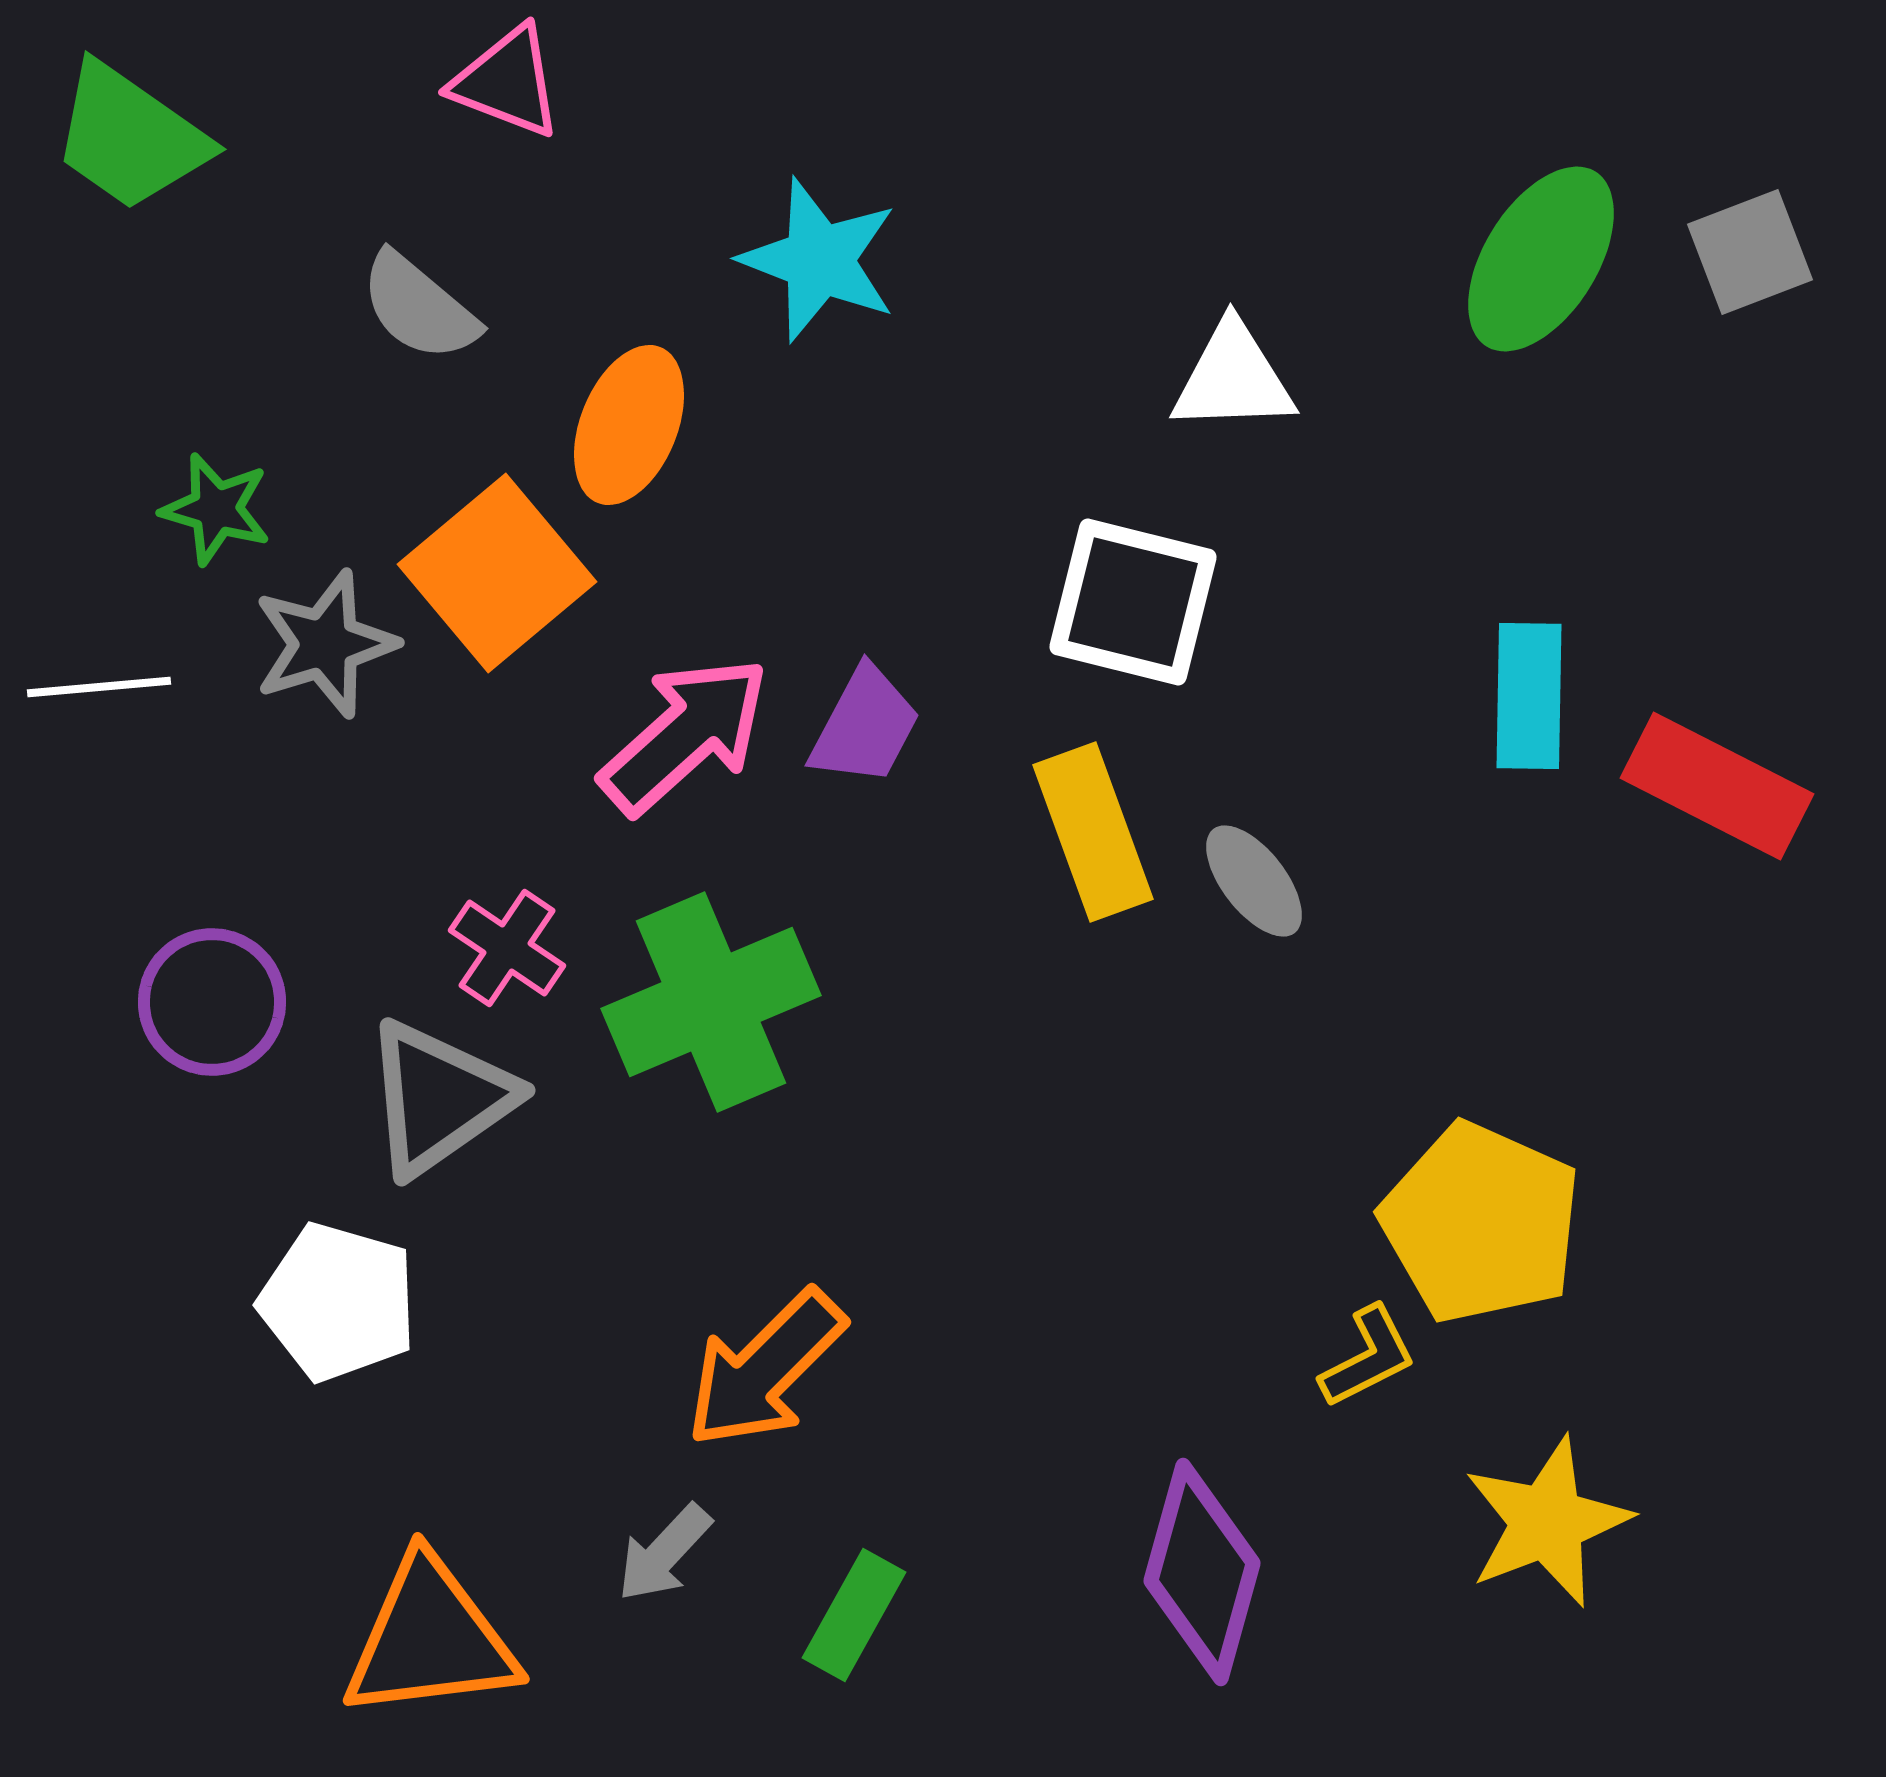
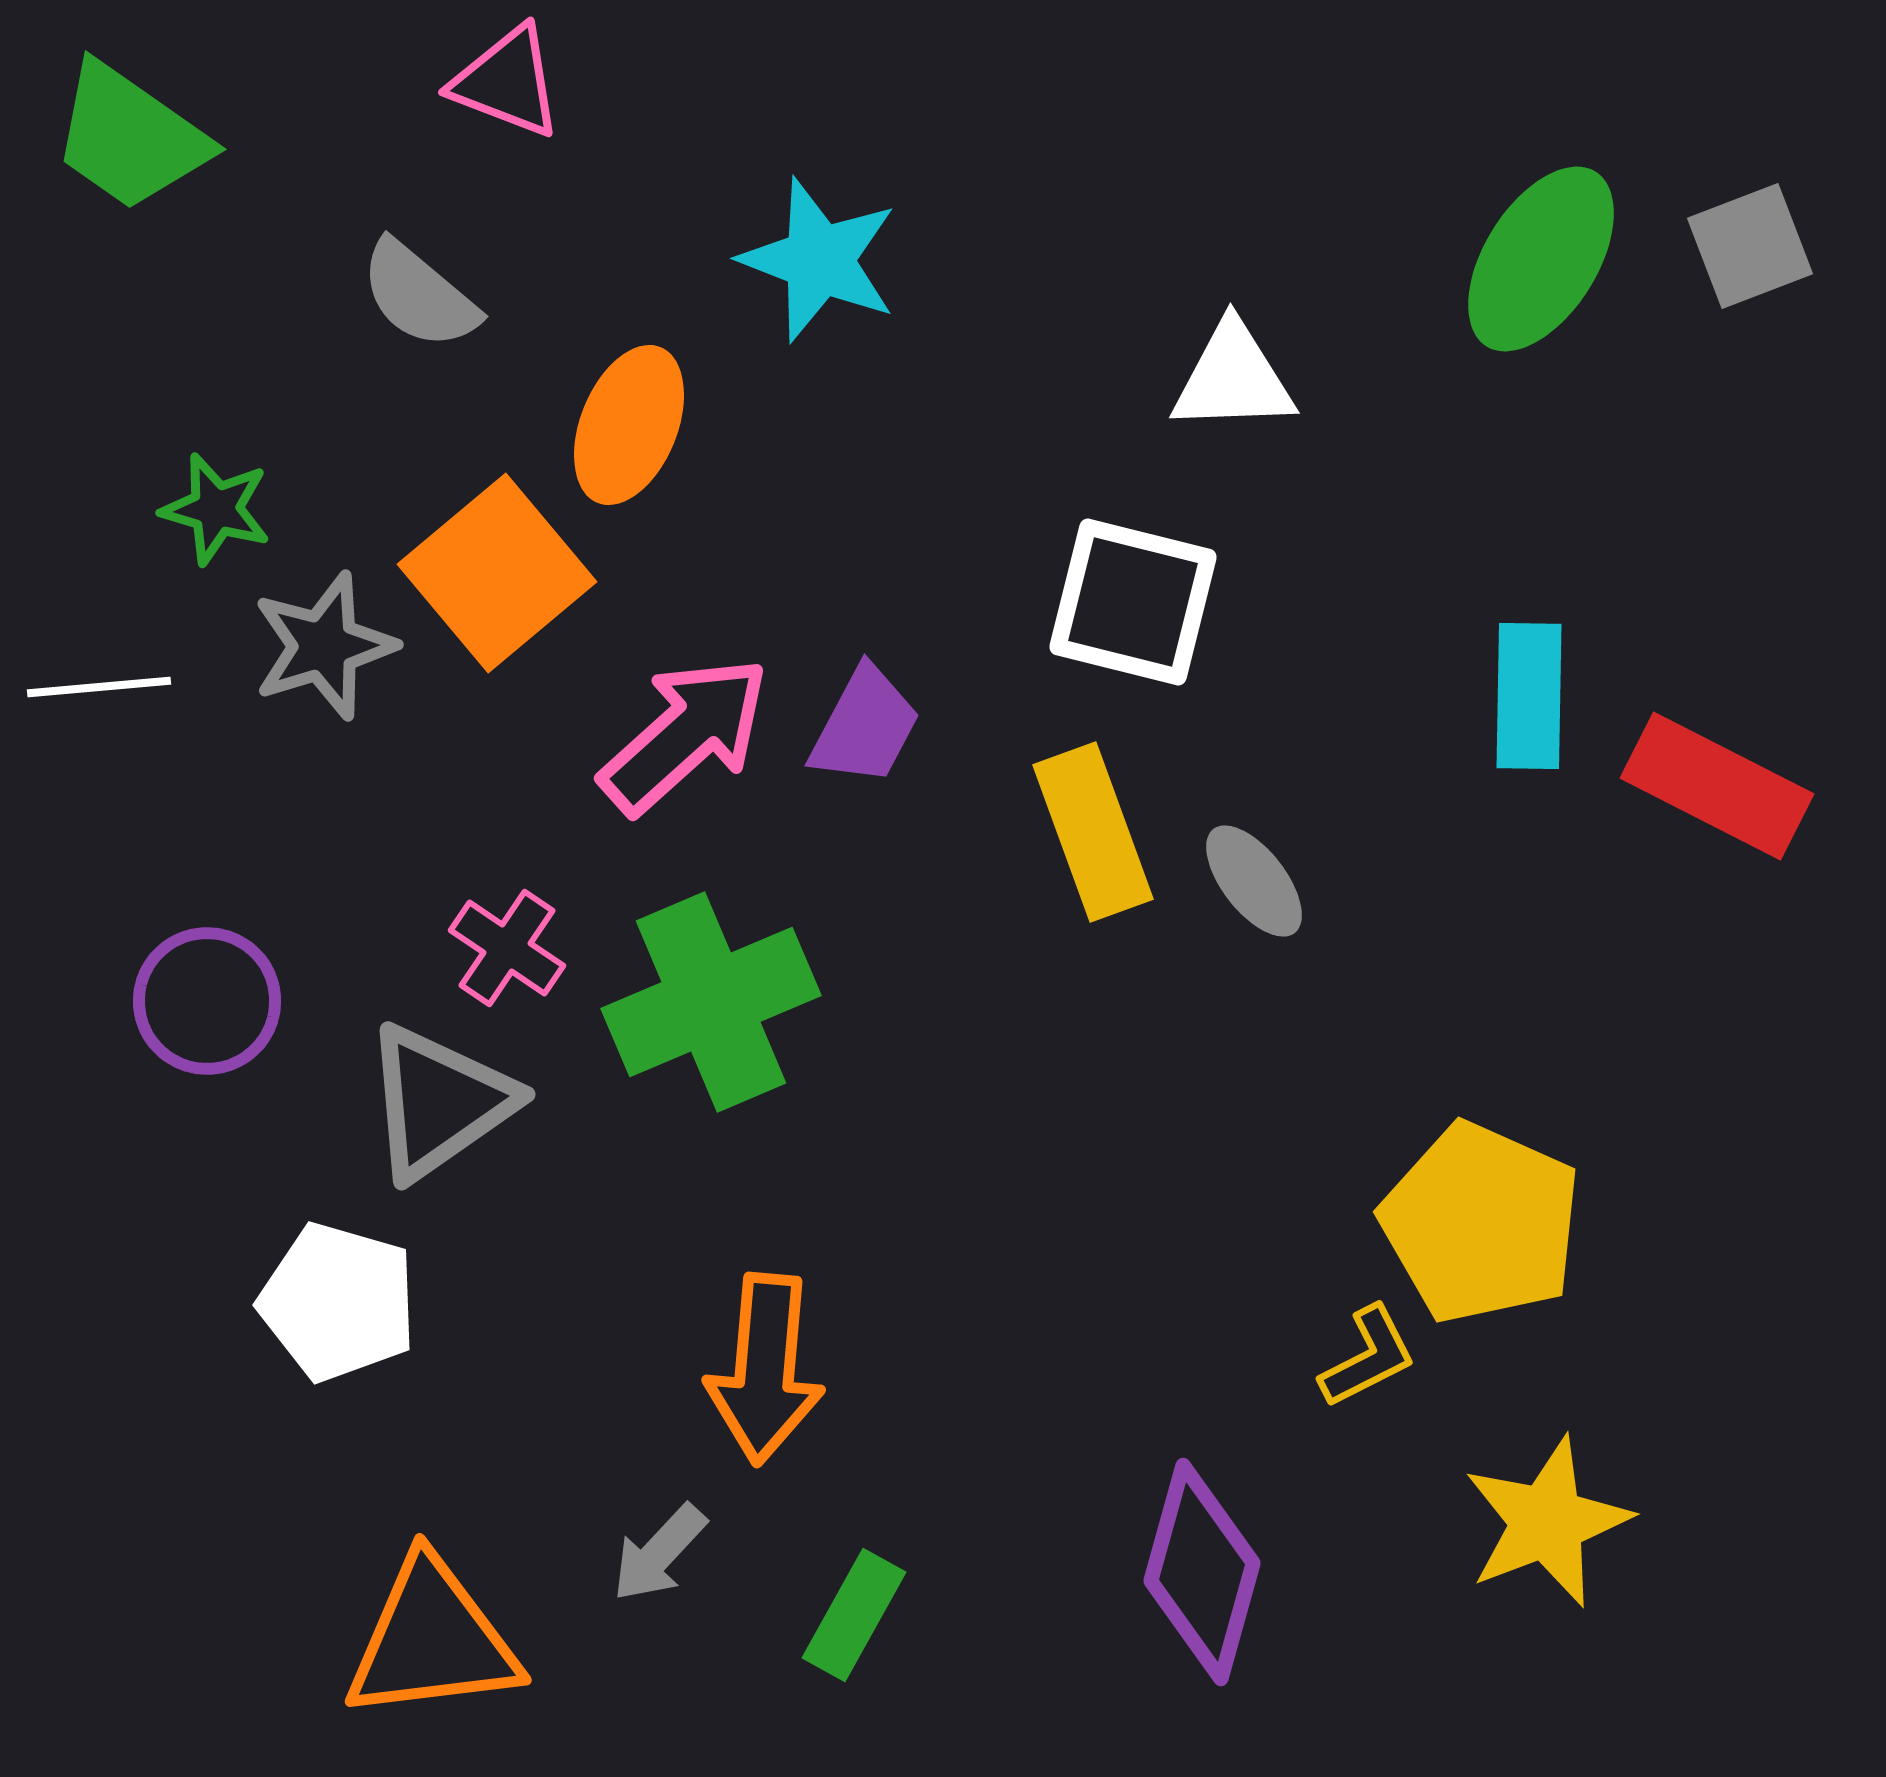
gray square: moved 6 px up
gray semicircle: moved 12 px up
gray star: moved 1 px left, 2 px down
purple circle: moved 5 px left, 1 px up
gray triangle: moved 4 px down
orange arrow: rotated 40 degrees counterclockwise
gray arrow: moved 5 px left
orange triangle: moved 2 px right, 1 px down
